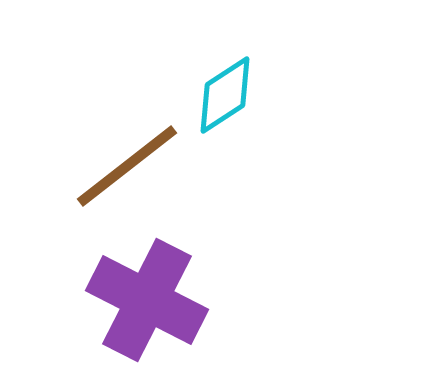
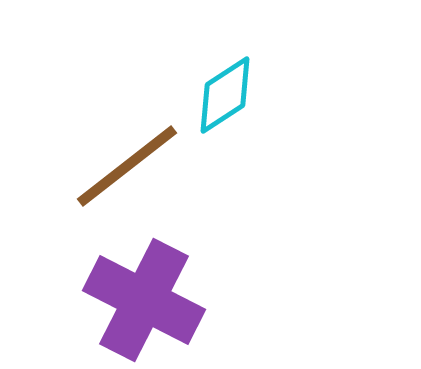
purple cross: moved 3 px left
